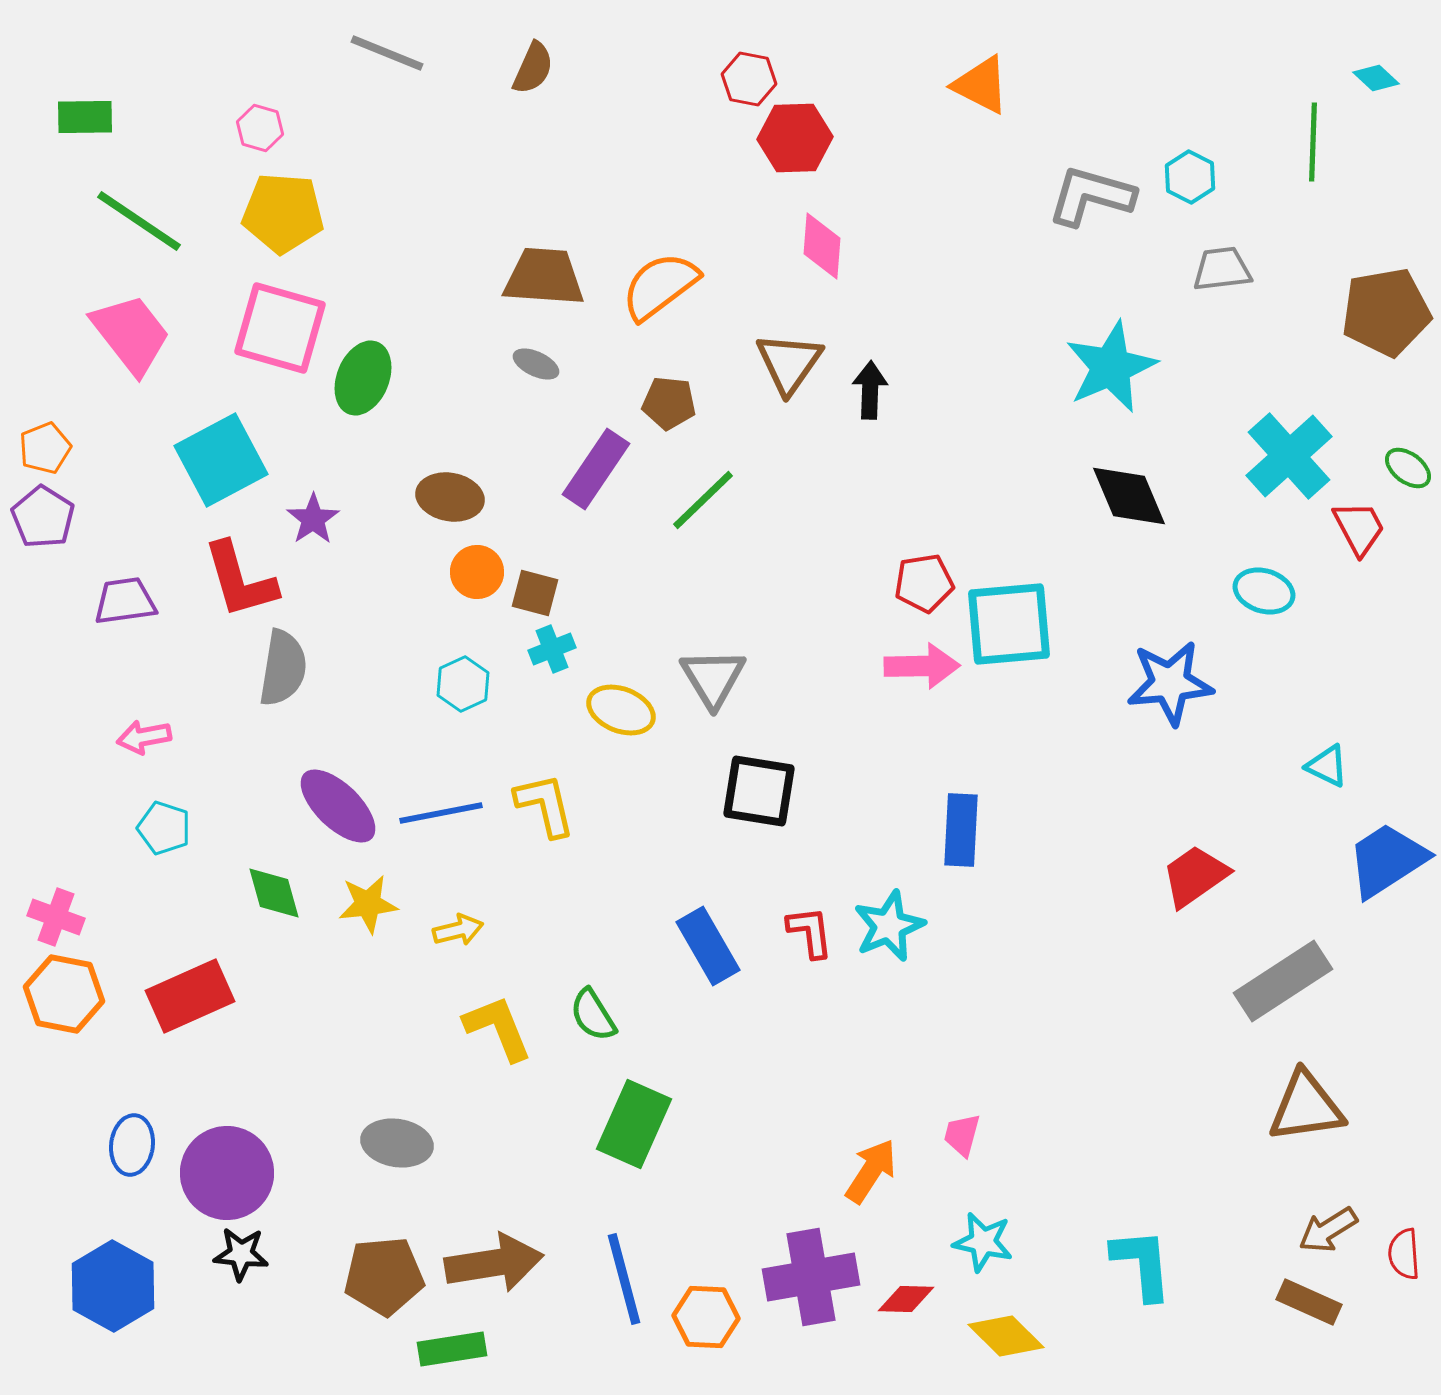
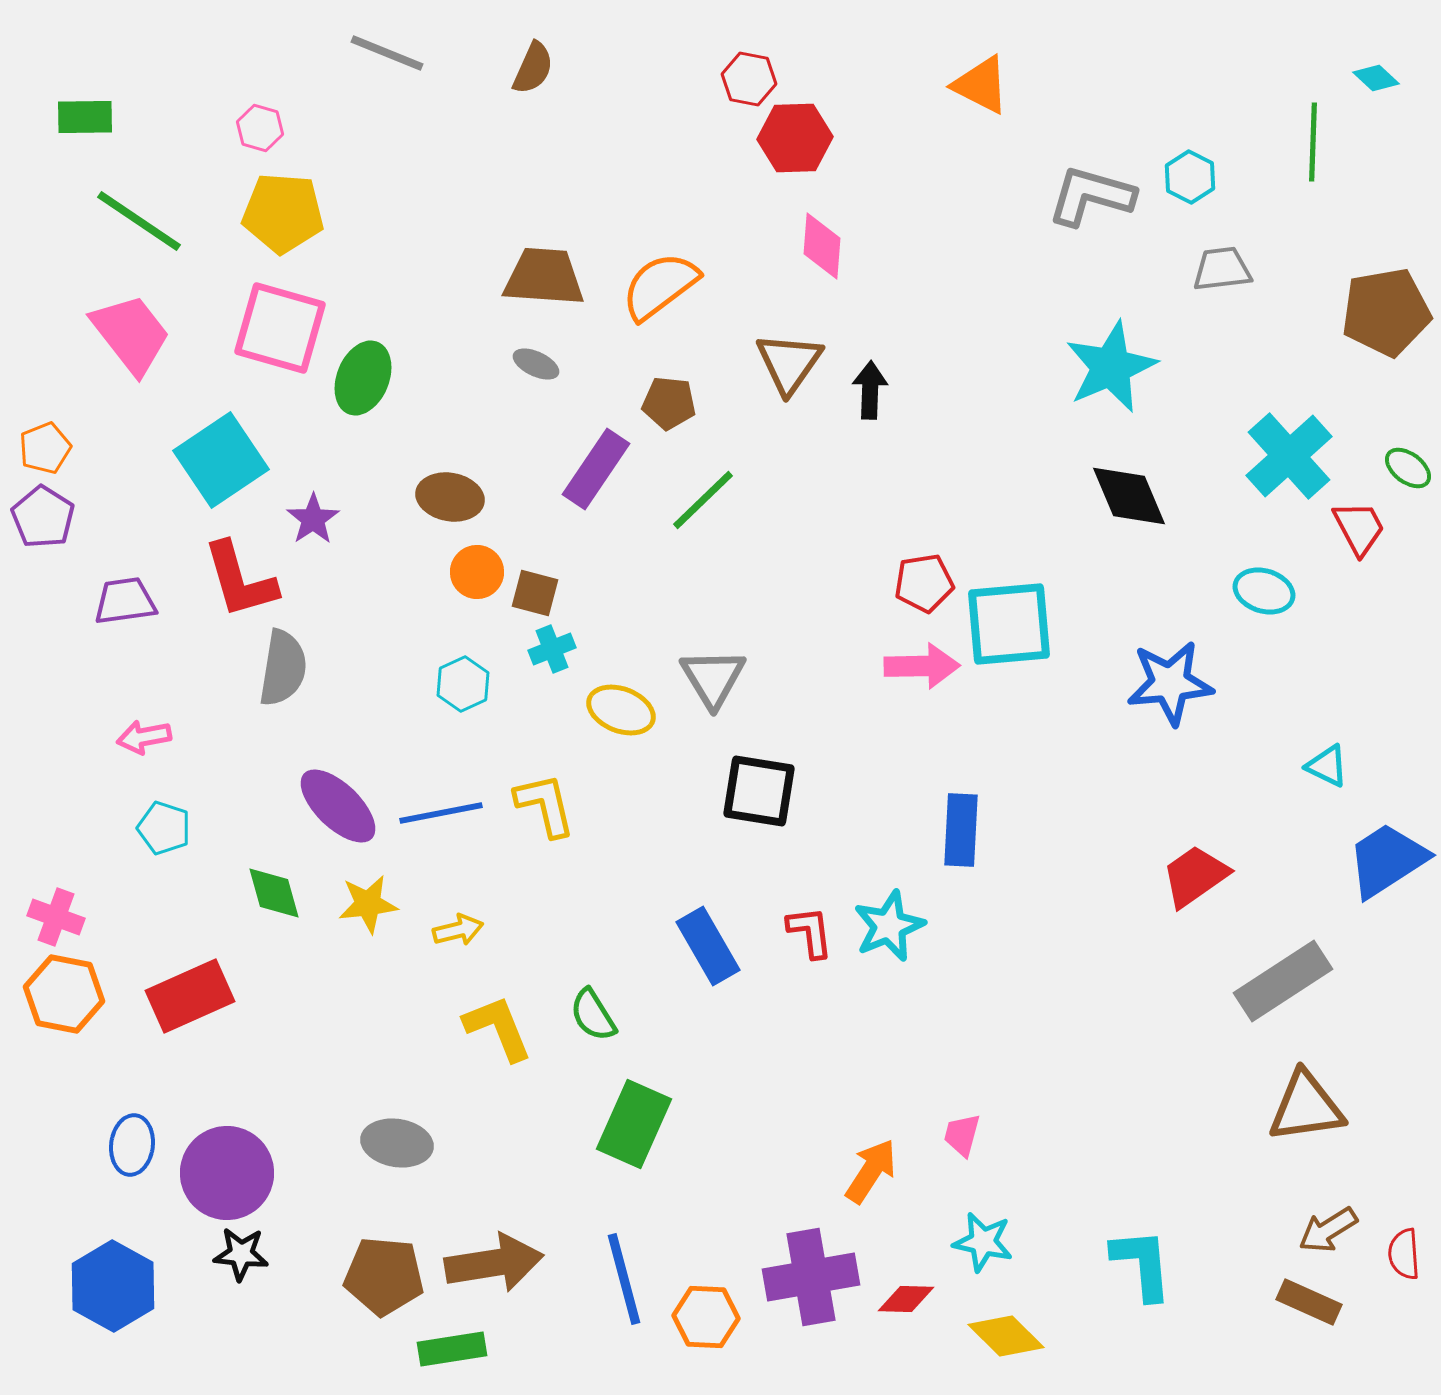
cyan square at (221, 460): rotated 6 degrees counterclockwise
brown pentagon at (384, 1276): rotated 10 degrees clockwise
